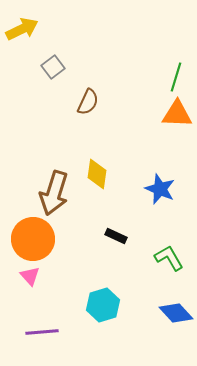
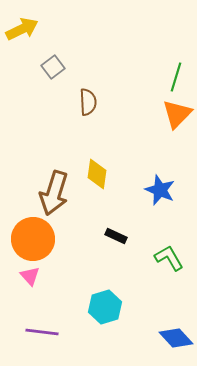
brown semicircle: rotated 28 degrees counterclockwise
orange triangle: rotated 48 degrees counterclockwise
blue star: moved 1 px down
cyan hexagon: moved 2 px right, 2 px down
blue diamond: moved 25 px down
purple line: rotated 12 degrees clockwise
